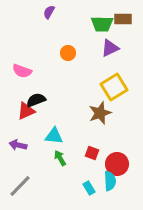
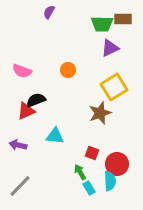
orange circle: moved 17 px down
cyan triangle: moved 1 px right
green arrow: moved 20 px right, 14 px down
